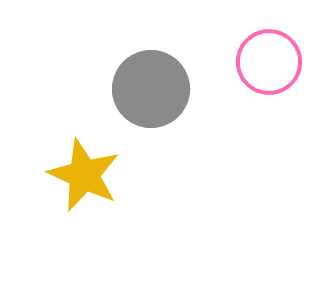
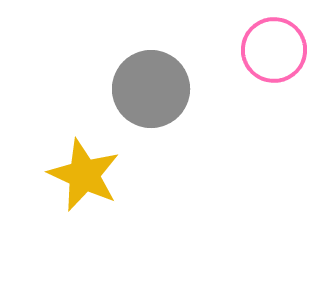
pink circle: moved 5 px right, 12 px up
